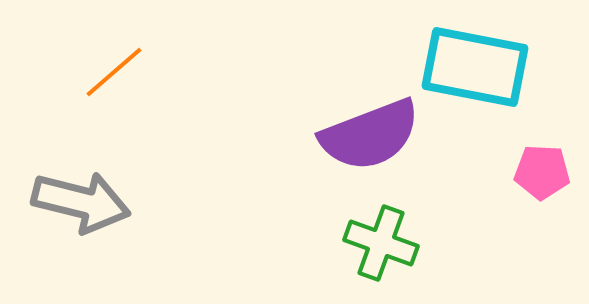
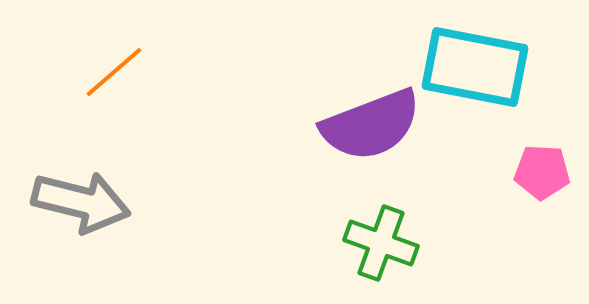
purple semicircle: moved 1 px right, 10 px up
